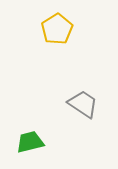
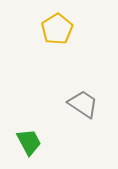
green trapezoid: moved 1 px left; rotated 76 degrees clockwise
